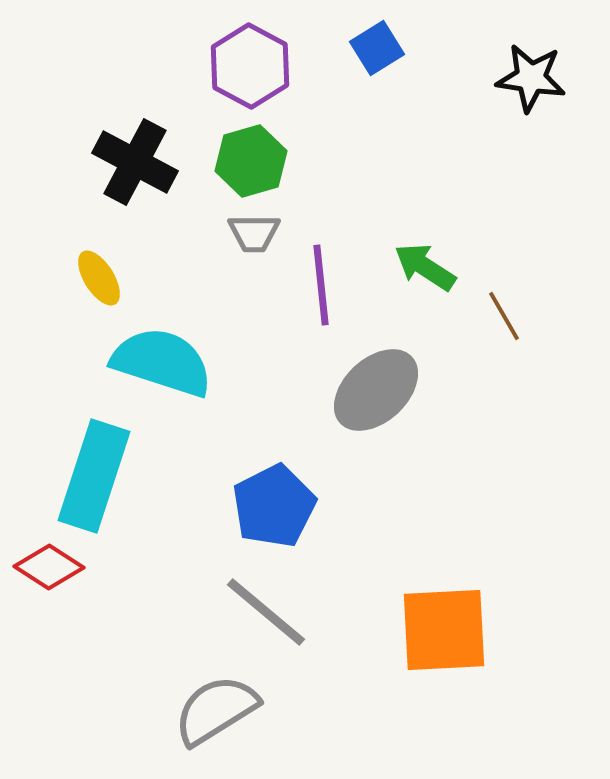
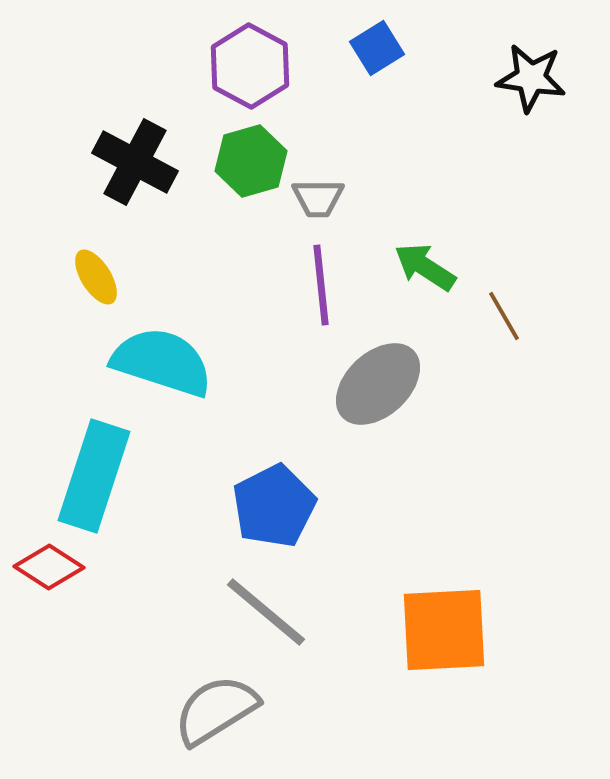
gray trapezoid: moved 64 px right, 35 px up
yellow ellipse: moved 3 px left, 1 px up
gray ellipse: moved 2 px right, 6 px up
